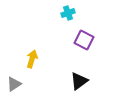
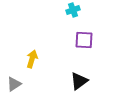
cyan cross: moved 5 px right, 3 px up
purple square: rotated 24 degrees counterclockwise
